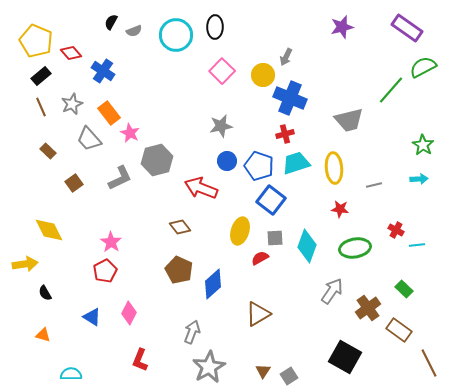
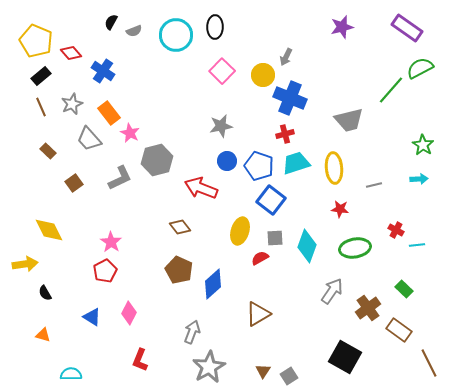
green semicircle at (423, 67): moved 3 px left, 1 px down
